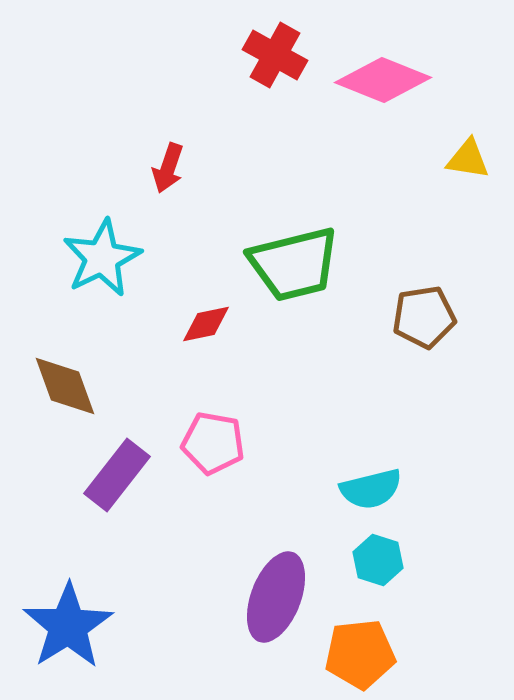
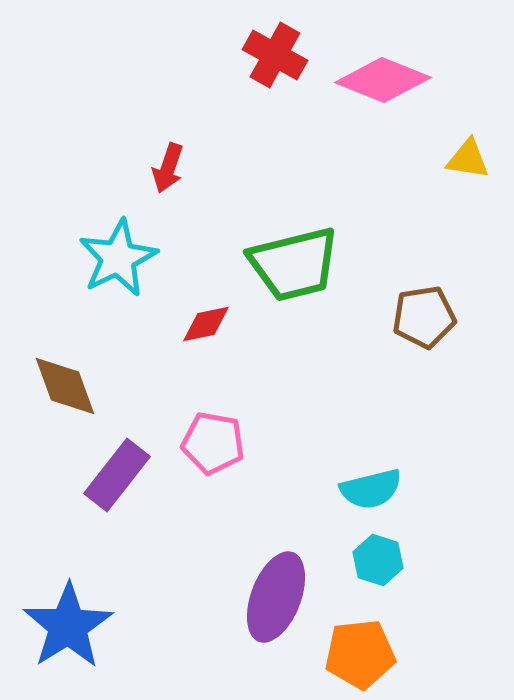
cyan star: moved 16 px right
